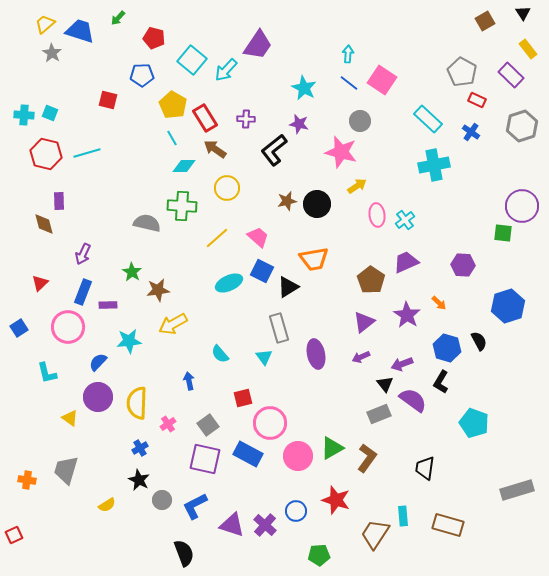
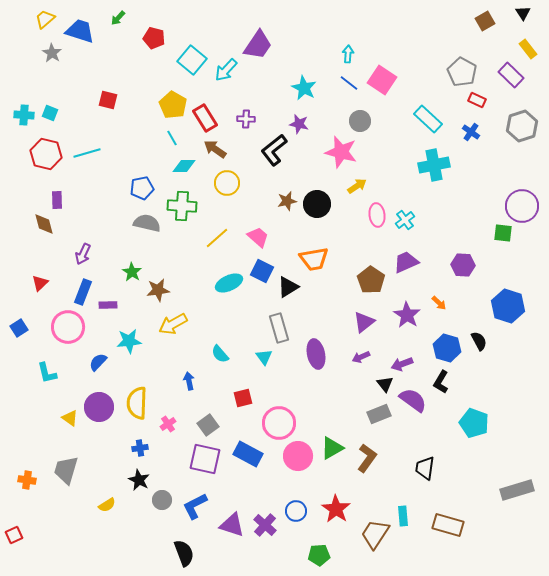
yellow trapezoid at (45, 24): moved 5 px up
blue pentagon at (142, 75): moved 113 px down; rotated 10 degrees counterclockwise
yellow circle at (227, 188): moved 5 px up
purple rectangle at (59, 201): moved 2 px left, 1 px up
blue hexagon at (508, 306): rotated 24 degrees counterclockwise
purple circle at (98, 397): moved 1 px right, 10 px down
pink circle at (270, 423): moved 9 px right
blue cross at (140, 448): rotated 21 degrees clockwise
red star at (336, 500): moved 9 px down; rotated 16 degrees clockwise
